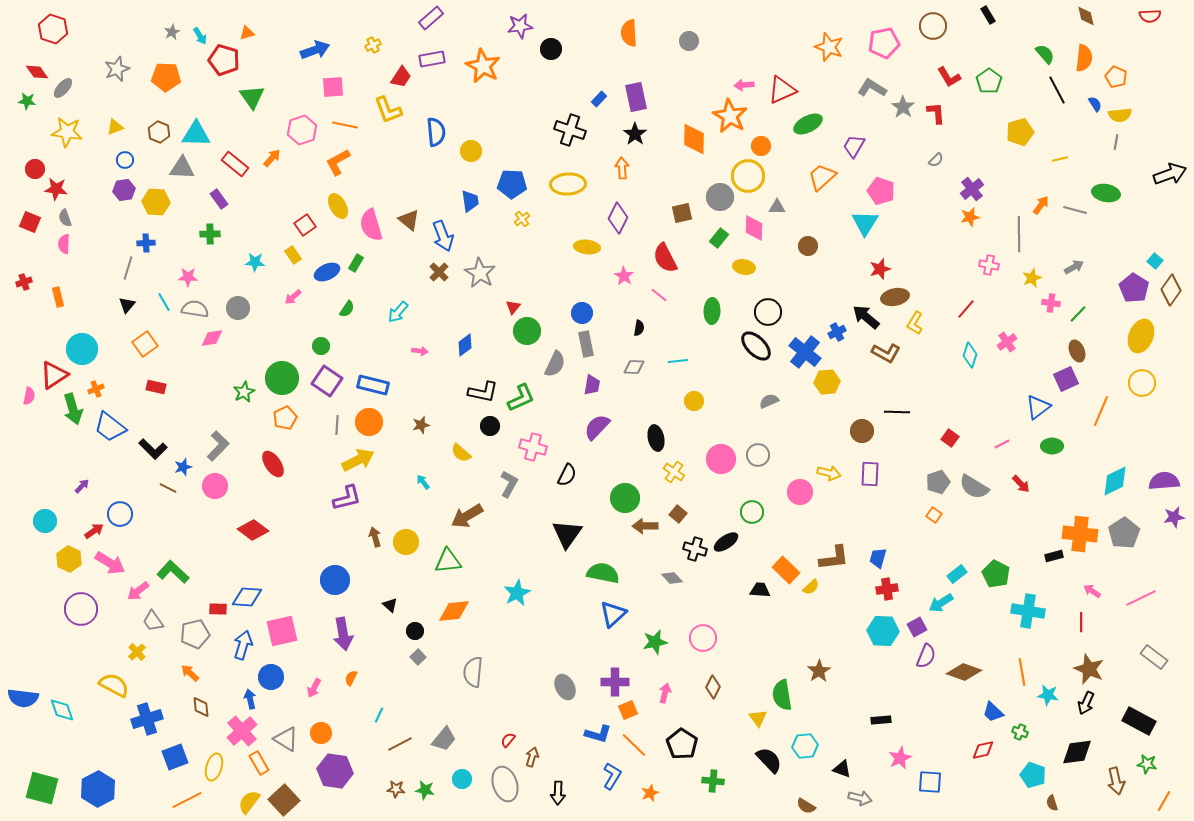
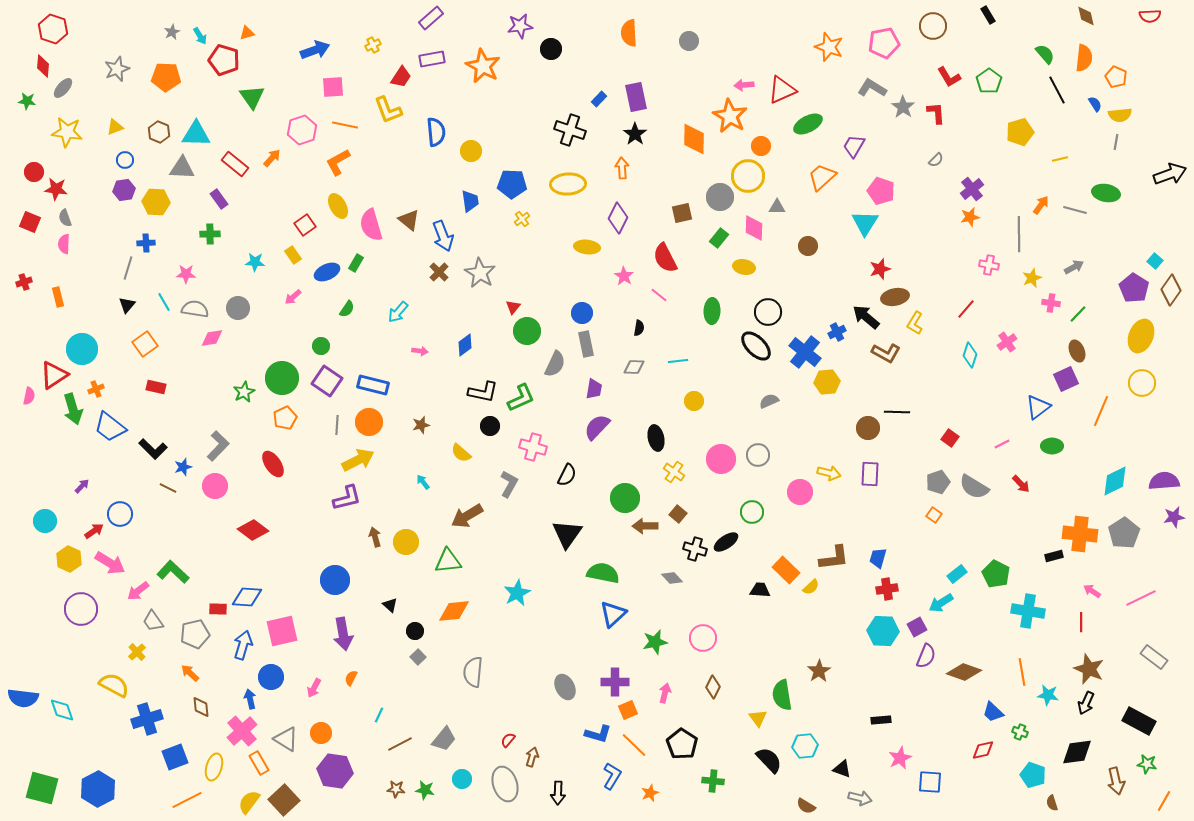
red diamond at (37, 72): moved 6 px right, 6 px up; rotated 40 degrees clockwise
red circle at (35, 169): moved 1 px left, 3 px down
pink star at (188, 277): moved 2 px left, 3 px up
purple trapezoid at (592, 385): moved 2 px right, 4 px down
brown circle at (862, 431): moved 6 px right, 3 px up
